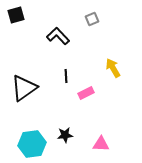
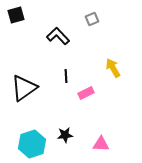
cyan hexagon: rotated 12 degrees counterclockwise
